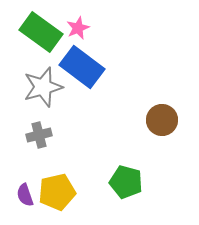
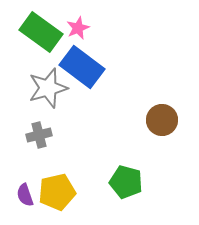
gray star: moved 5 px right, 1 px down
